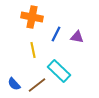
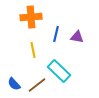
orange cross: moved 1 px left; rotated 15 degrees counterclockwise
blue line: rotated 14 degrees counterclockwise
